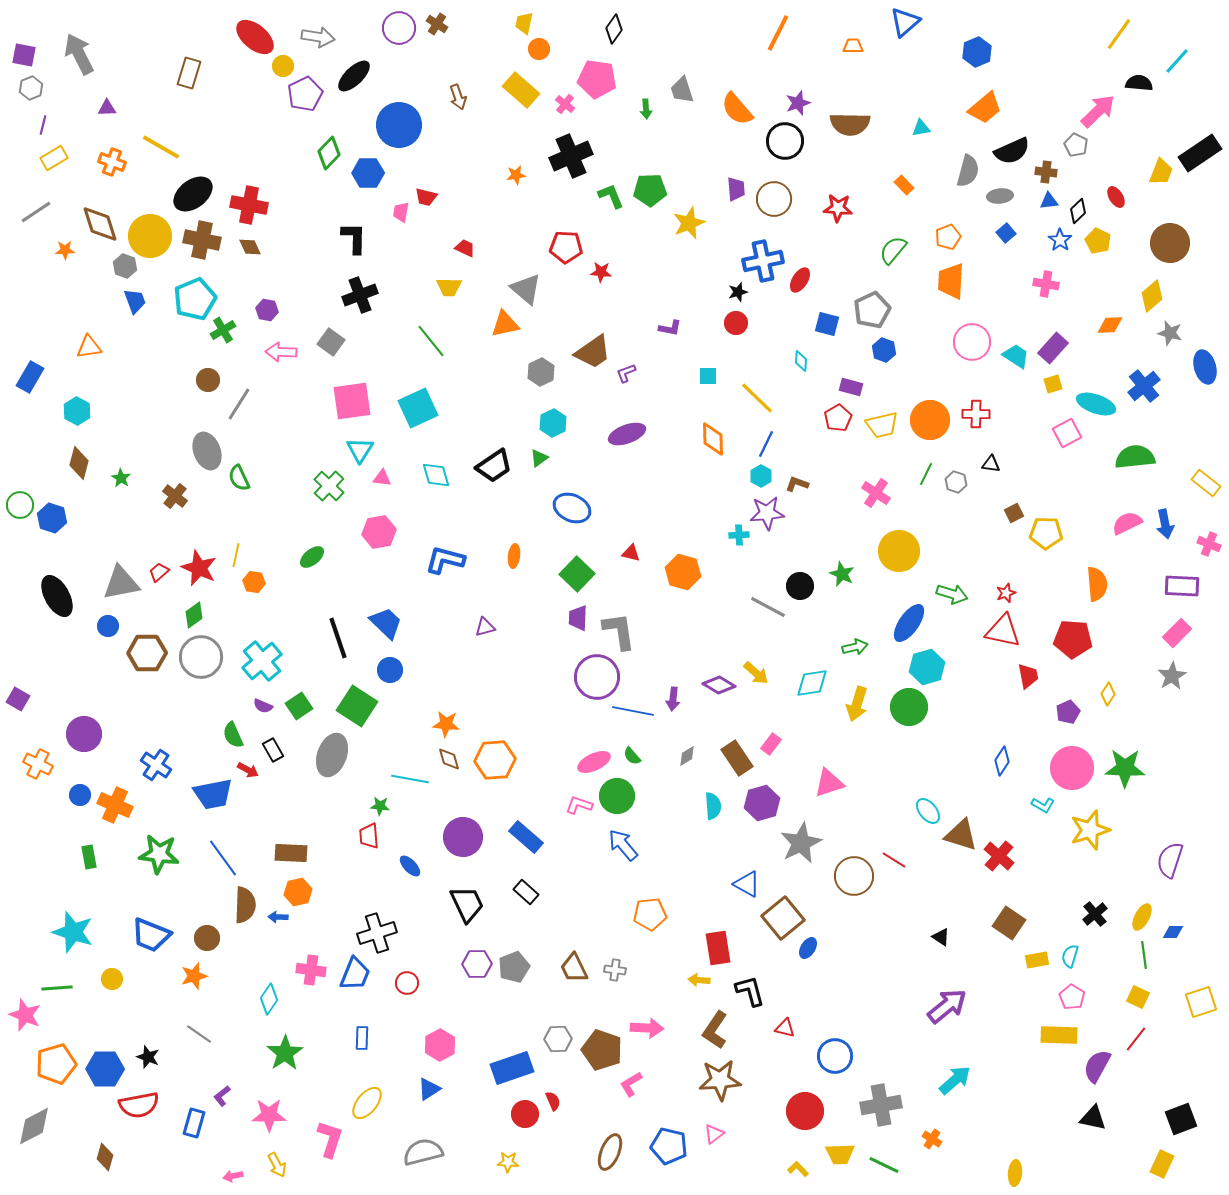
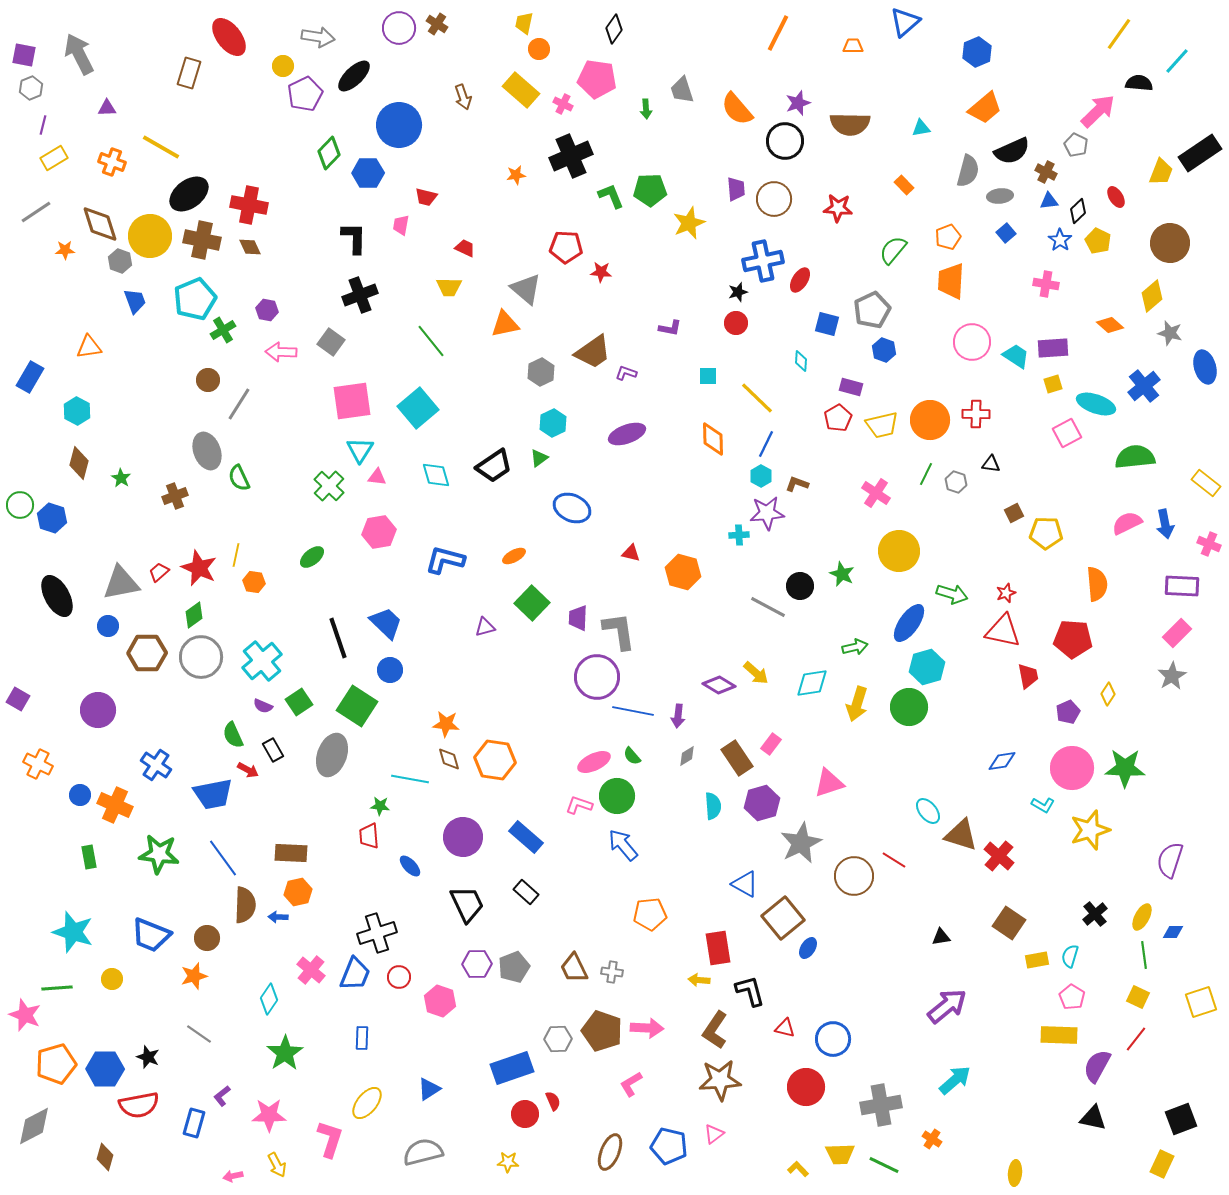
red ellipse at (255, 37): moved 26 px left; rotated 12 degrees clockwise
brown arrow at (458, 97): moved 5 px right
pink cross at (565, 104): moved 2 px left; rotated 12 degrees counterclockwise
brown cross at (1046, 172): rotated 20 degrees clockwise
black ellipse at (193, 194): moved 4 px left
pink trapezoid at (401, 212): moved 13 px down
gray hexagon at (125, 266): moved 5 px left, 5 px up
orange diamond at (1110, 325): rotated 44 degrees clockwise
purple rectangle at (1053, 348): rotated 44 degrees clockwise
purple L-shape at (626, 373): rotated 40 degrees clockwise
cyan square at (418, 408): rotated 15 degrees counterclockwise
pink triangle at (382, 478): moved 5 px left, 1 px up
brown cross at (175, 496): rotated 30 degrees clockwise
orange ellipse at (514, 556): rotated 55 degrees clockwise
green square at (577, 574): moved 45 px left, 29 px down
purple arrow at (673, 699): moved 5 px right, 17 px down
green square at (299, 706): moved 4 px up
purple circle at (84, 734): moved 14 px right, 24 px up
orange hexagon at (495, 760): rotated 12 degrees clockwise
blue diamond at (1002, 761): rotated 48 degrees clockwise
blue triangle at (747, 884): moved 2 px left
black triangle at (941, 937): rotated 42 degrees counterclockwise
pink cross at (311, 970): rotated 32 degrees clockwise
gray cross at (615, 970): moved 3 px left, 2 px down
red circle at (407, 983): moved 8 px left, 6 px up
pink hexagon at (440, 1045): moved 44 px up; rotated 12 degrees counterclockwise
brown pentagon at (602, 1050): moved 19 px up
blue circle at (835, 1056): moved 2 px left, 17 px up
red circle at (805, 1111): moved 1 px right, 24 px up
